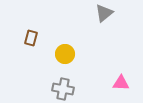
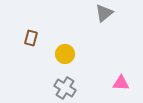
gray cross: moved 2 px right, 1 px up; rotated 20 degrees clockwise
